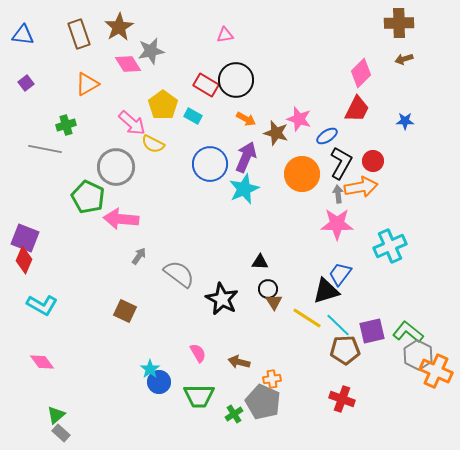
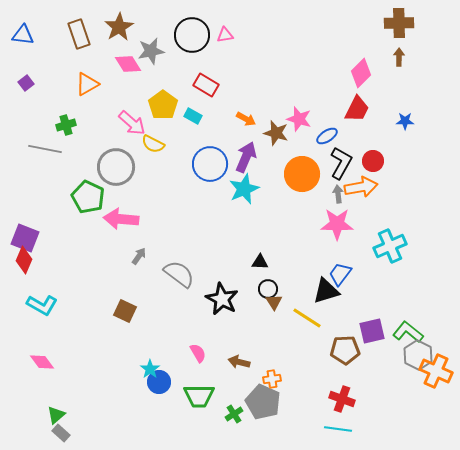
brown arrow at (404, 59): moved 5 px left, 2 px up; rotated 108 degrees clockwise
black circle at (236, 80): moved 44 px left, 45 px up
cyan line at (338, 325): moved 104 px down; rotated 36 degrees counterclockwise
